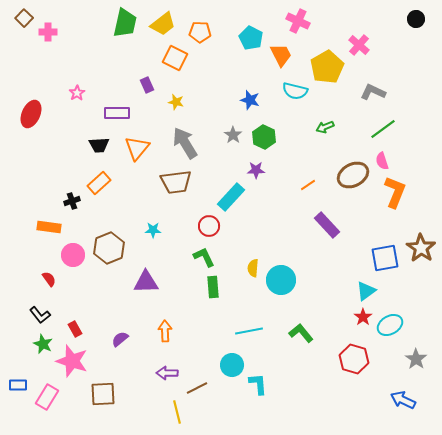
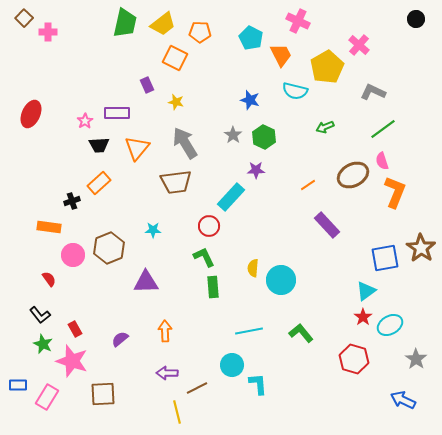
pink star at (77, 93): moved 8 px right, 28 px down
